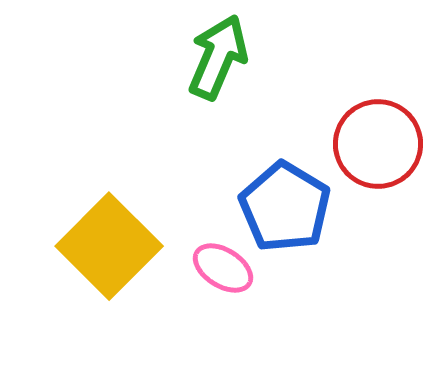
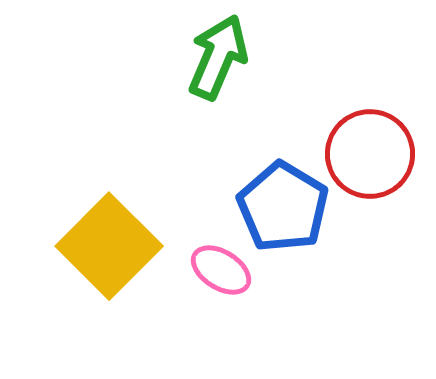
red circle: moved 8 px left, 10 px down
blue pentagon: moved 2 px left
pink ellipse: moved 2 px left, 2 px down
